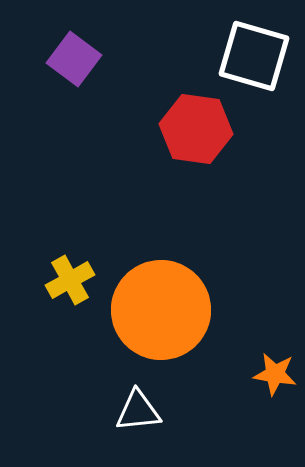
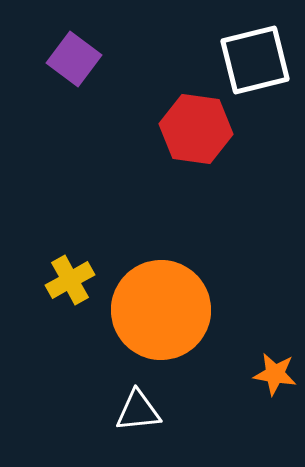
white square: moved 1 px right, 4 px down; rotated 30 degrees counterclockwise
